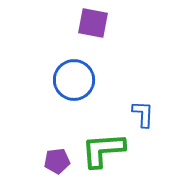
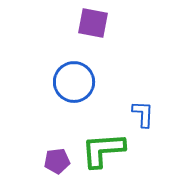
blue circle: moved 2 px down
